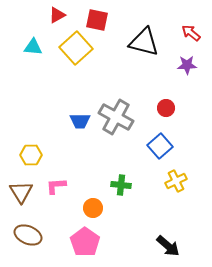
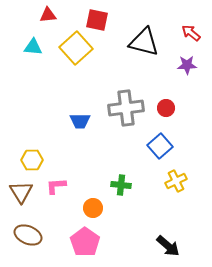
red triangle: moved 9 px left; rotated 24 degrees clockwise
gray cross: moved 10 px right, 9 px up; rotated 36 degrees counterclockwise
yellow hexagon: moved 1 px right, 5 px down
